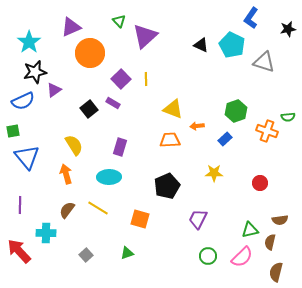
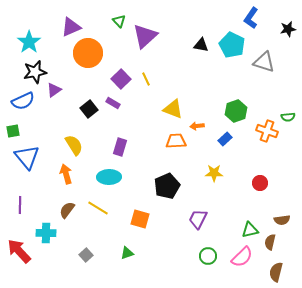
black triangle at (201, 45): rotated 14 degrees counterclockwise
orange circle at (90, 53): moved 2 px left
yellow line at (146, 79): rotated 24 degrees counterclockwise
orange trapezoid at (170, 140): moved 6 px right, 1 px down
brown semicircle at (280, 220): moved 2 px right
